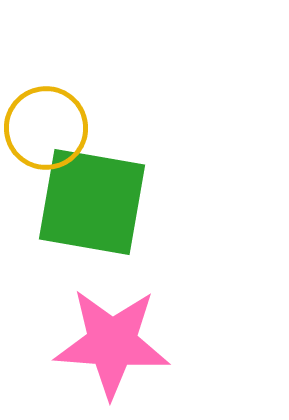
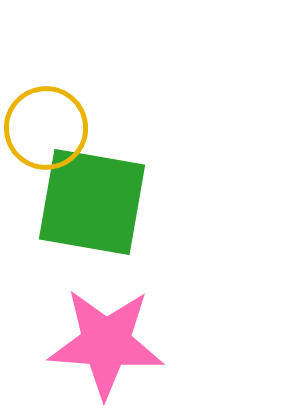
pink star: moved 6 px left
